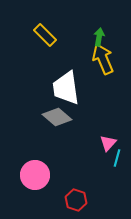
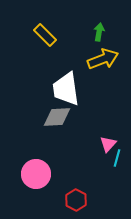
green arrow: moved 5 px up
yellow arrow: rotated 92 degrees clockwise
white trapezoid: moved 1 px down
gray diamond: rotated 44 degrees counterclockwise
pink triangle: moved 1 px down
pink circle: moved 1 px right, 1 px up
red hexagon: rotated 10 degrees clockwise
